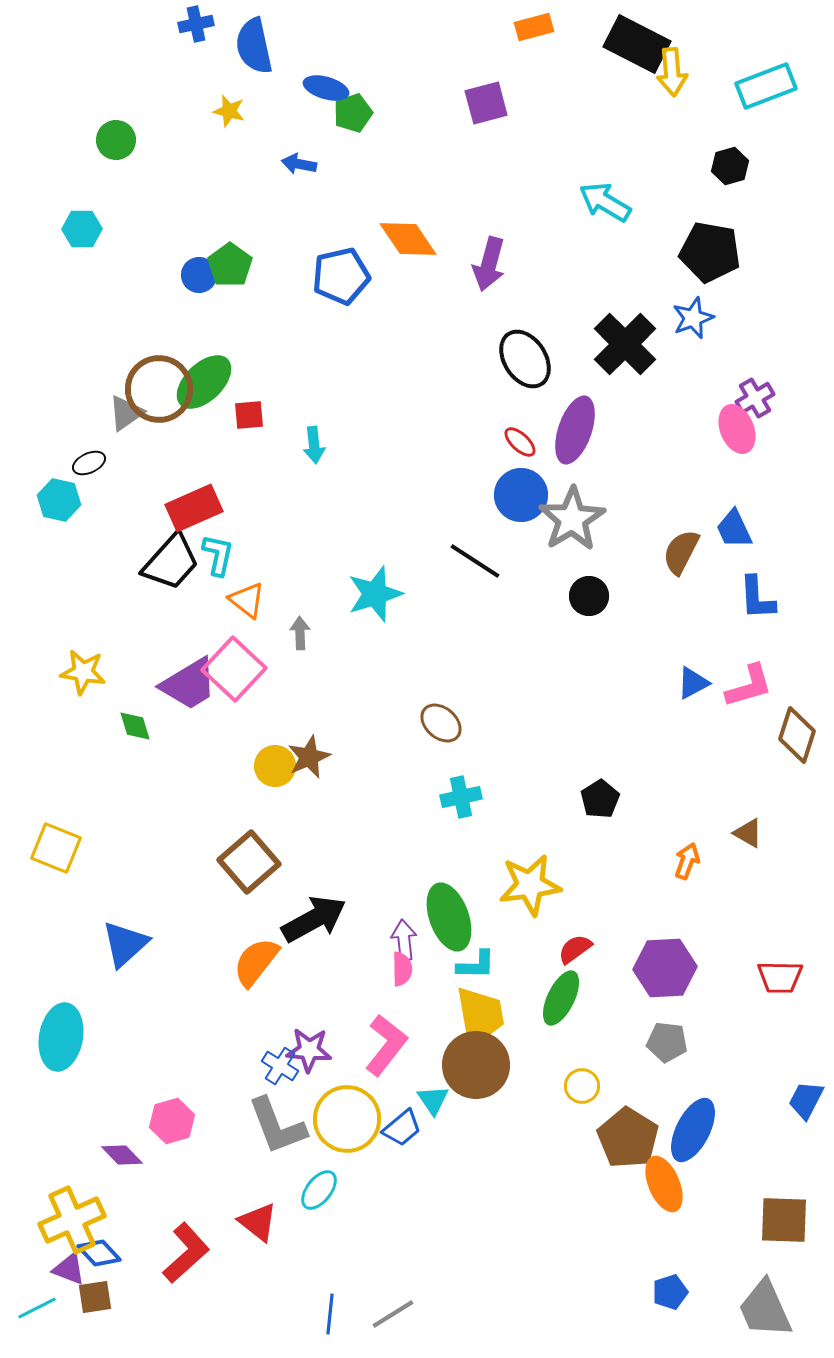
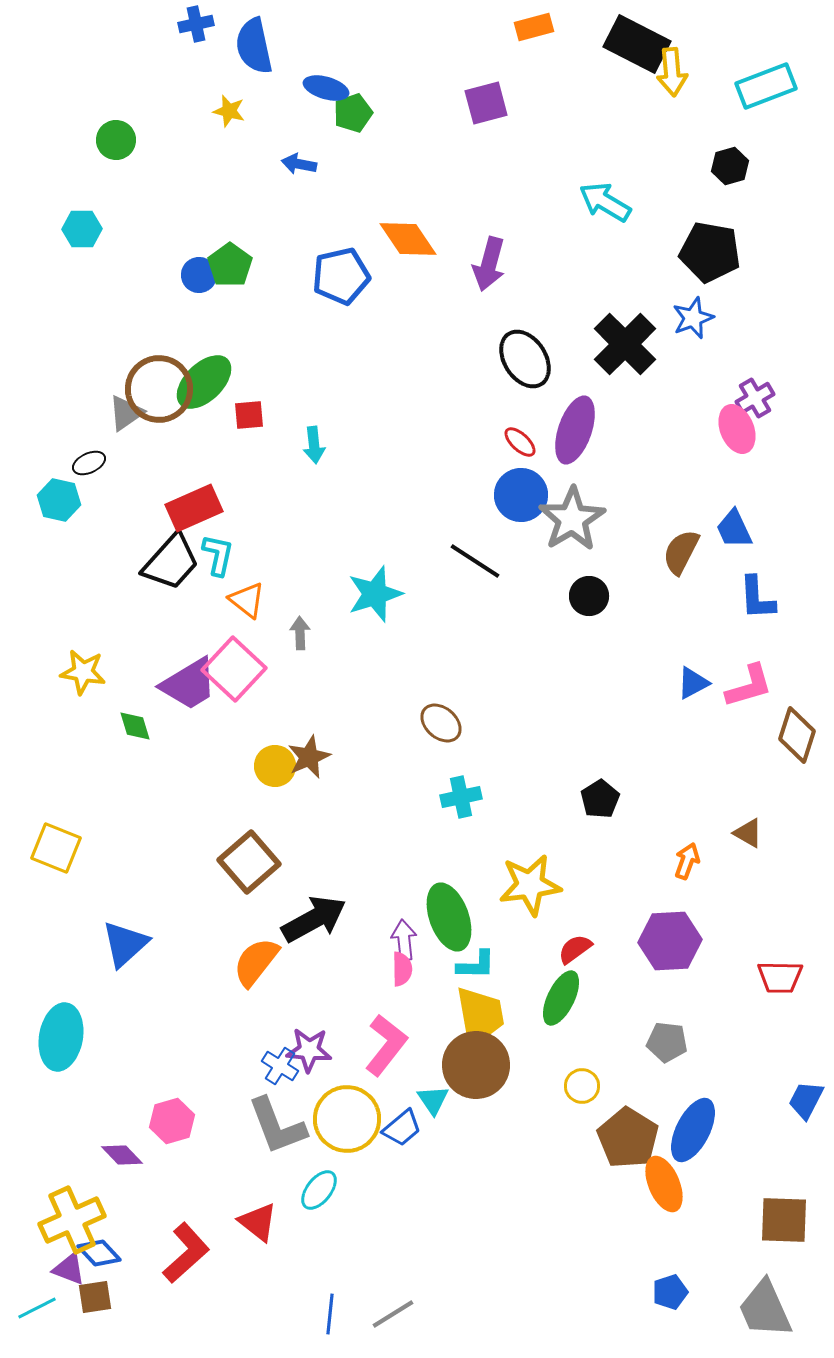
purple hexagon at (665, 968): moved 5 px right, 27 px up
